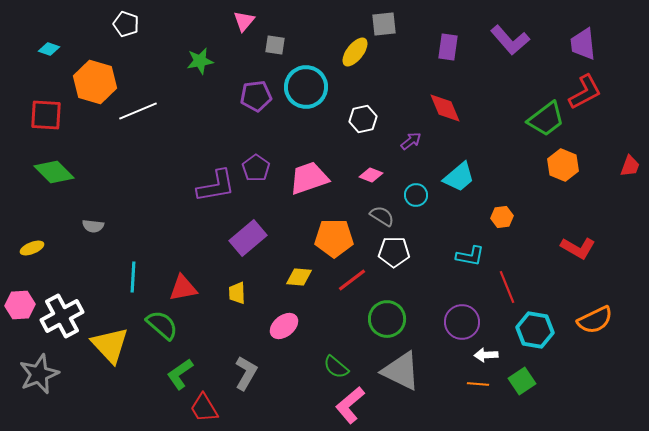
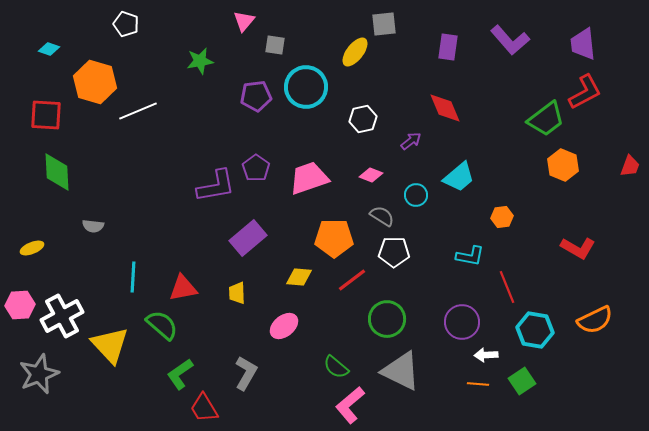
green diamond at (54, 172): moved 3 px right; rotated 42 degrees clockwise
